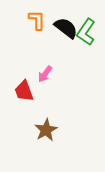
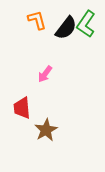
orange L-shape: rotated 15 degrees counterclockwise
black semicircle: rotated 90 degrees clockwise
green L-shape: moved 8 px up
red trapezoid: moved 2 px left, 17 px down; rotated 15 degrees clockwise
